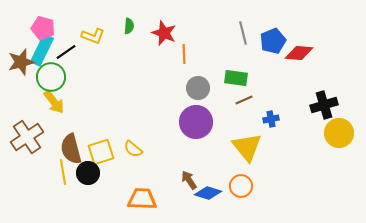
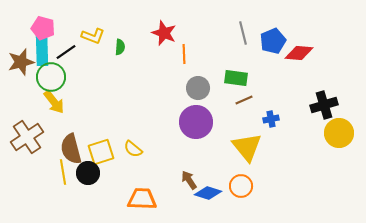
green semicircle: moved 9 px left, 21 px down
cyan rectangle: rotated 28 degrees counterclockwise
